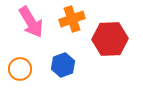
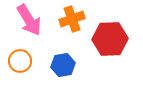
pink arrow: moved 2 px left, 2 px up
blue hexagon: rotated 10 degrees clockwise
orange circle: moved 8 px up
